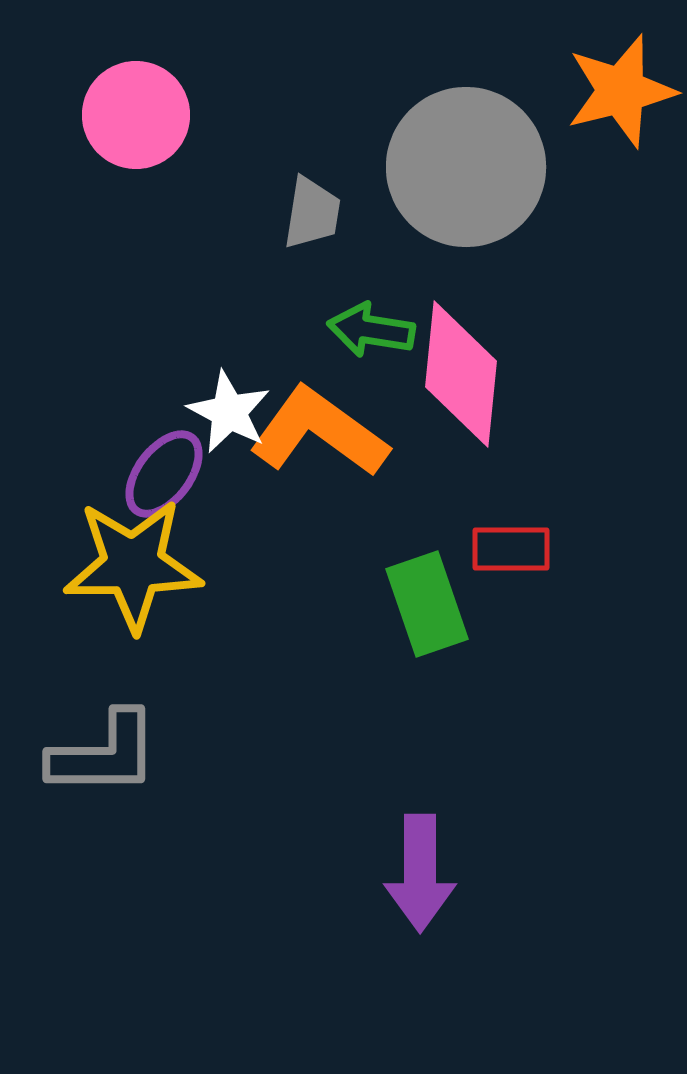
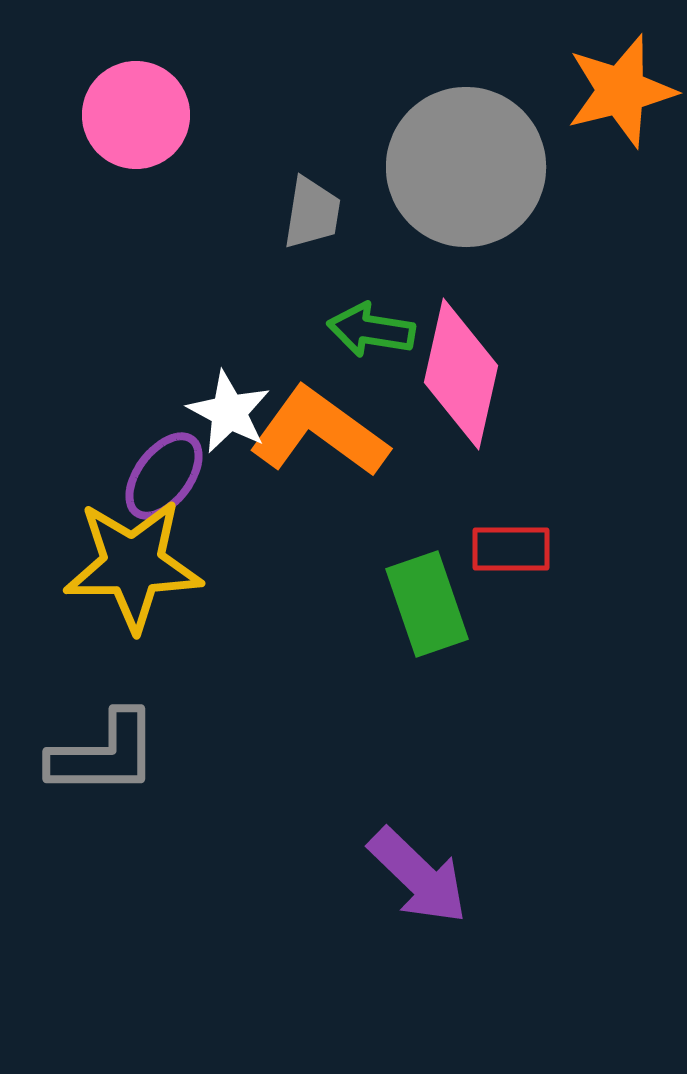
pink diamond: rotated 7 degrees clockwise
purple ellipse: moved 2 px down
purple arrow: moved 2 px left, 3 px down; rotated 46 degrees counterclockwise
